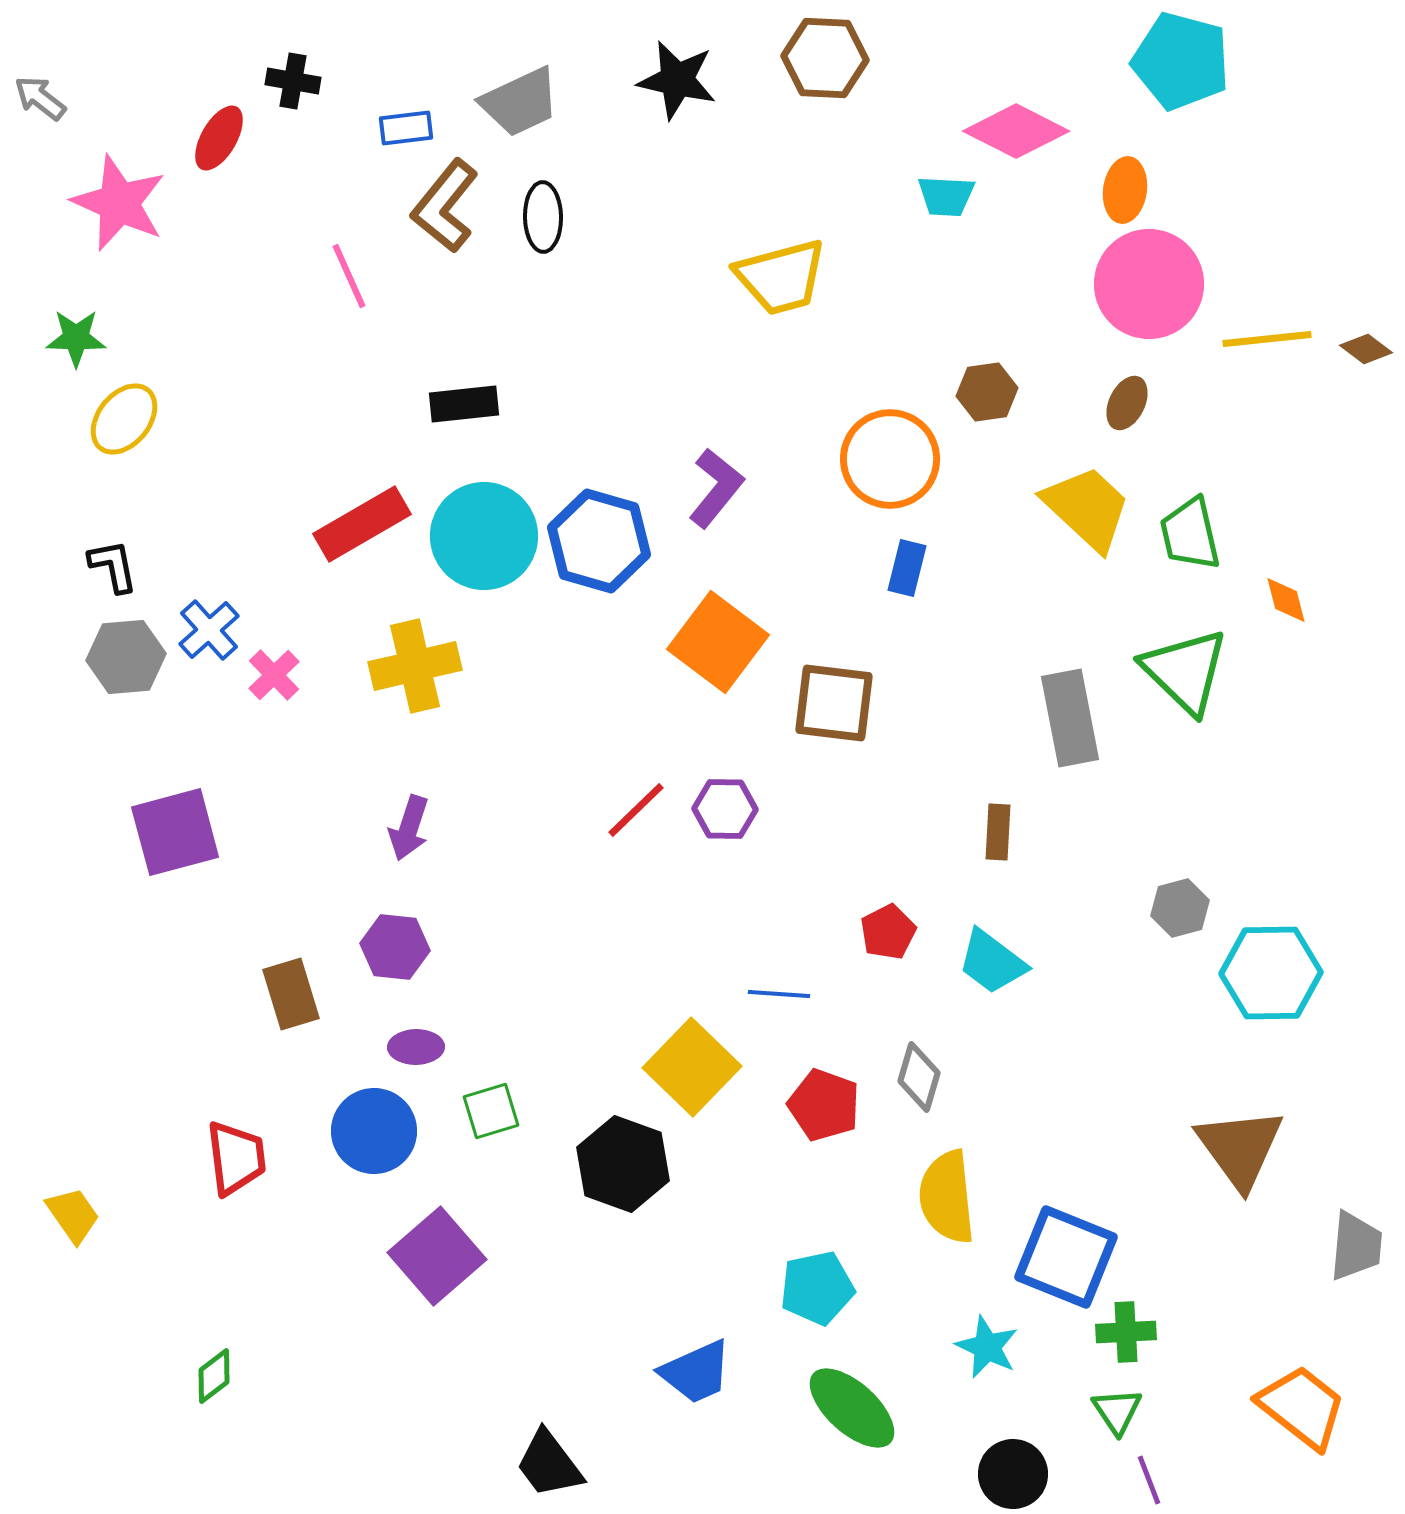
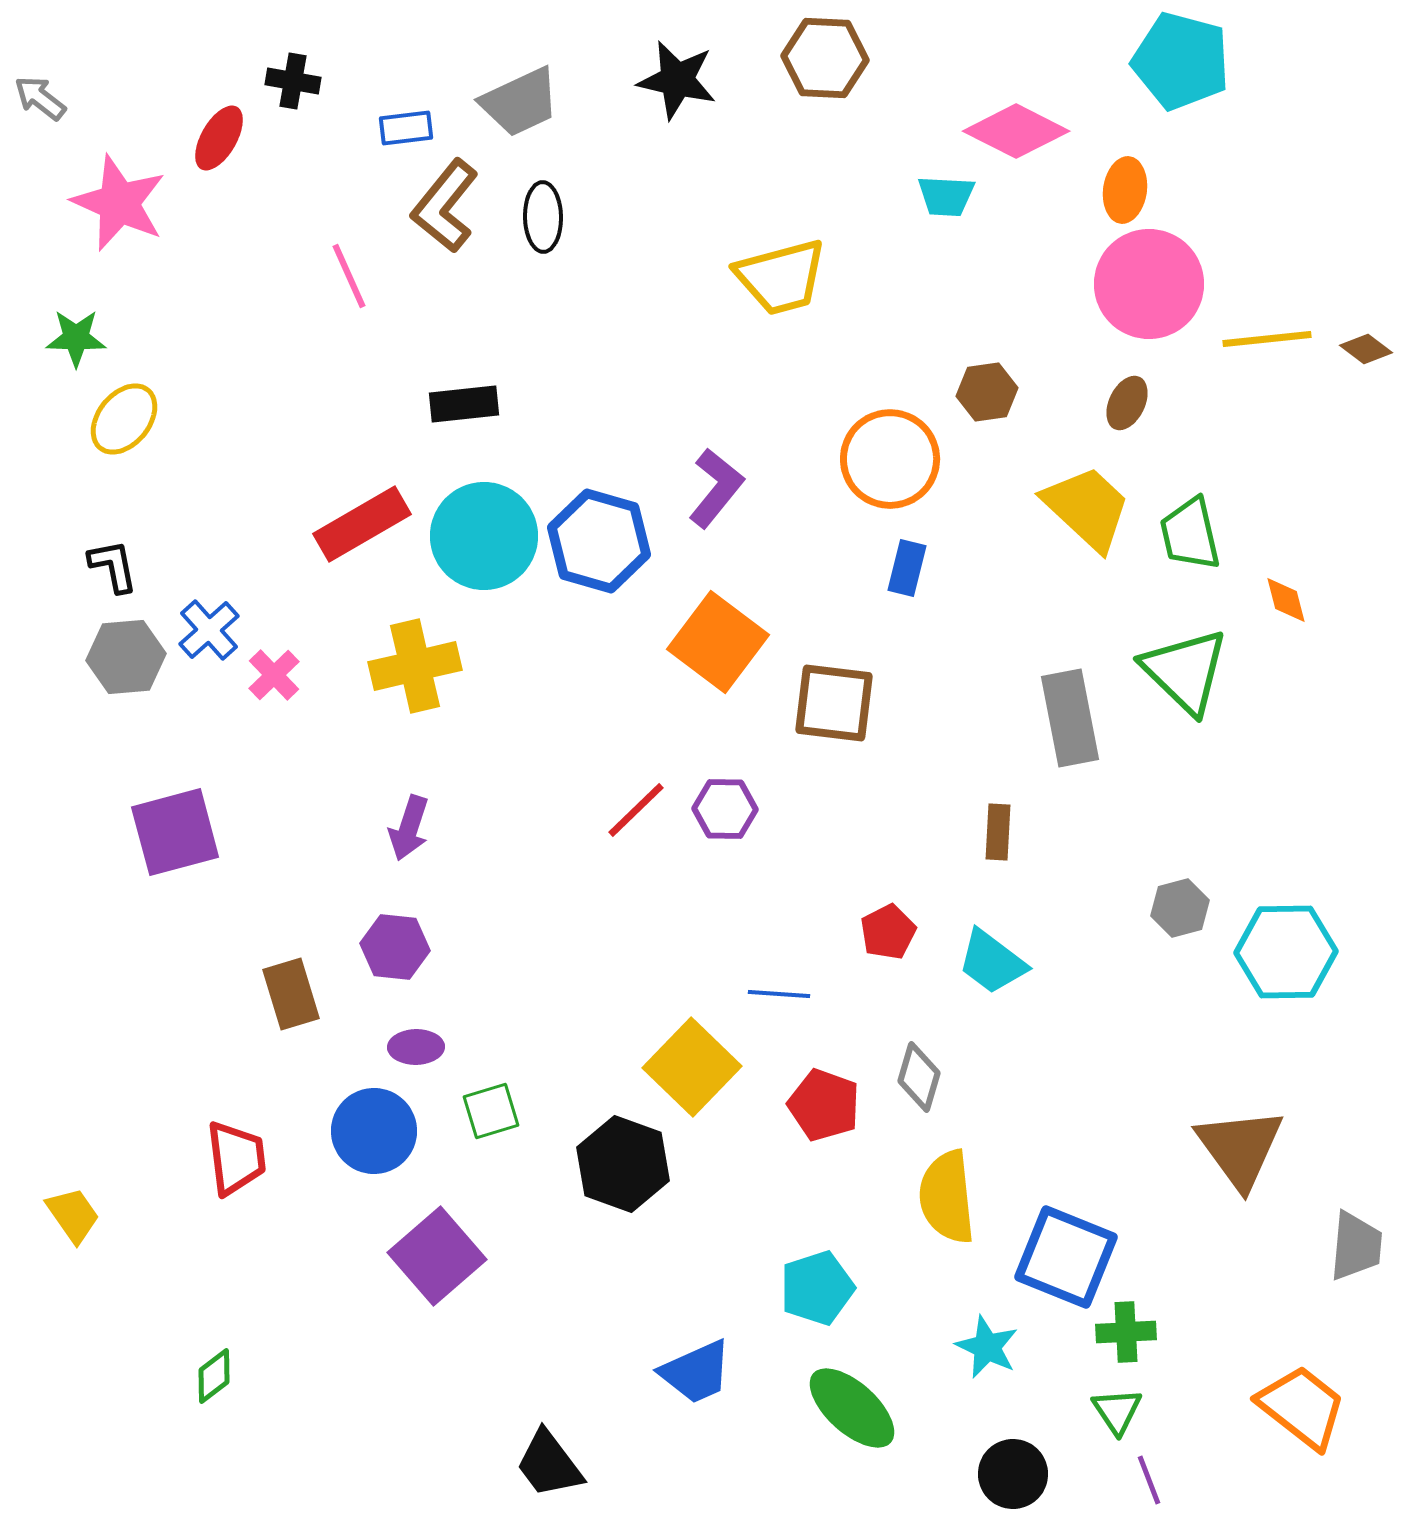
cyan hexagon at (1271, 973): moved 15 px right, 21 px up
cyan pentagon at (817, 1288): rotated 6 degrees counterclockwise
